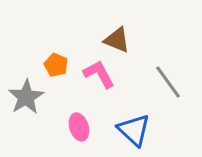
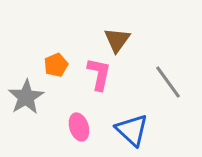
brown triangle: rotated 44 degrees clockwise
orange pentagon: rotated 25 degrees clockwise
pink L-shape: rotated 40 degrees clockwise
blue triangle: moved 2 px left
